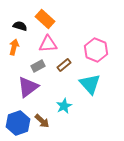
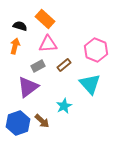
orange arrow: moved 1 px right, 1 px up
